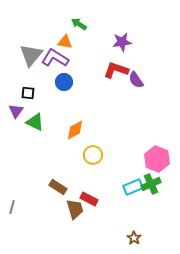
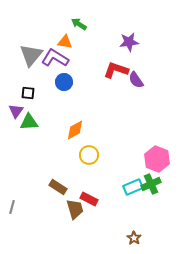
purple star: moved 7 px right
green triangle: moved 6 px left; rotated 30 degrees counterclockwise
yellow circle: moved 4 px left
